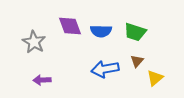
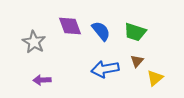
blue semicircle: rotated 130 degrees counterclockwise
